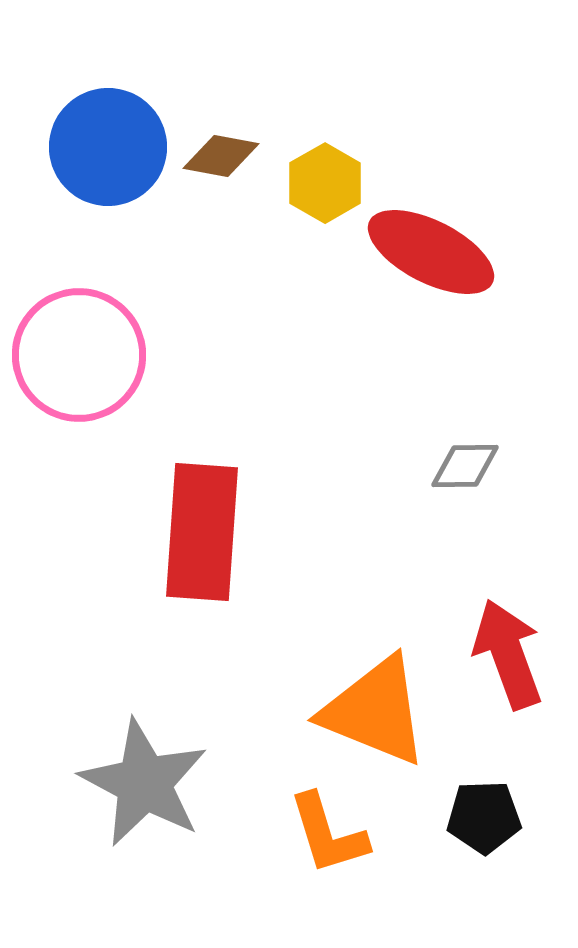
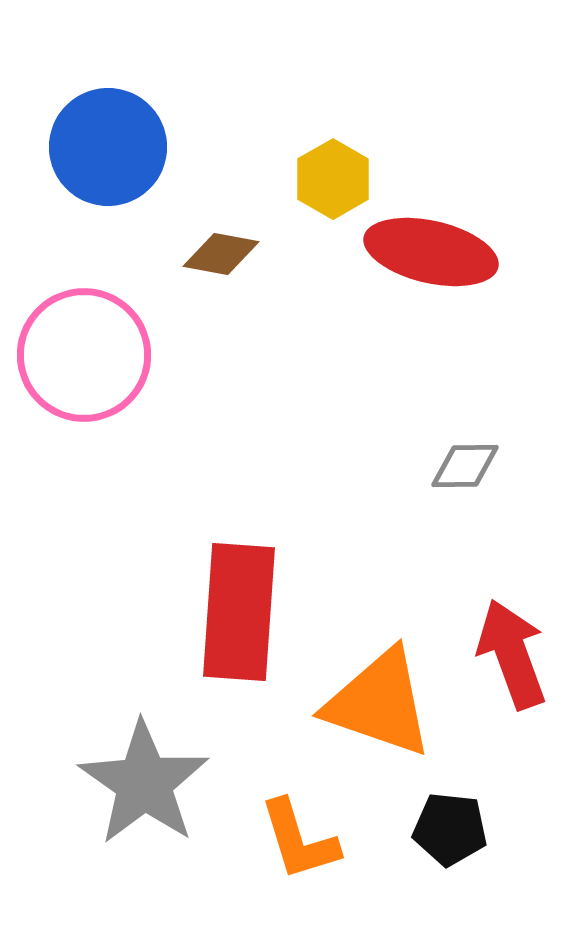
brown diamond: moved 98 px down
yellow hexagon: moved 8 px right, 4 px up
red ellipse: rotated 14 degrees counterclockwise
pink circle: moved 5 px right
red rectangle: moved 37 px right, 80 px down
red arrow: moved 4 px right
orange triangle: moved 4 px right, 8 px up; rotated 3 degrees counterclockwise
gray star: rotated 7 degrees clockwise
black pentagon: moved 34 px left, 12 px down; rotated 8 degrees clockwise
orange L-shape: moved 29 px left, 6 px down
